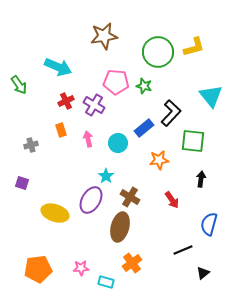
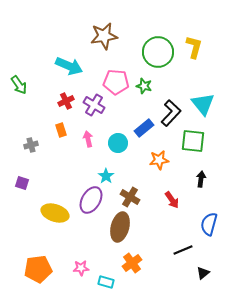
yellow L-shape: rotated 60 degrees counterclockwise
cyan arrow: moved 11 px right, 1 px up
cyan triangle: moved 8 px left, 8 px down
